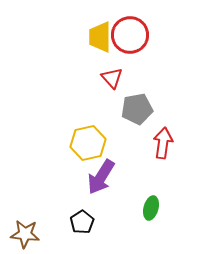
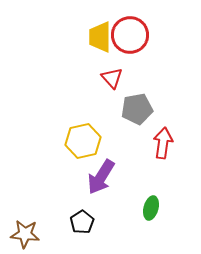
yellow hexagon: moved 5 px left, 2 px up
